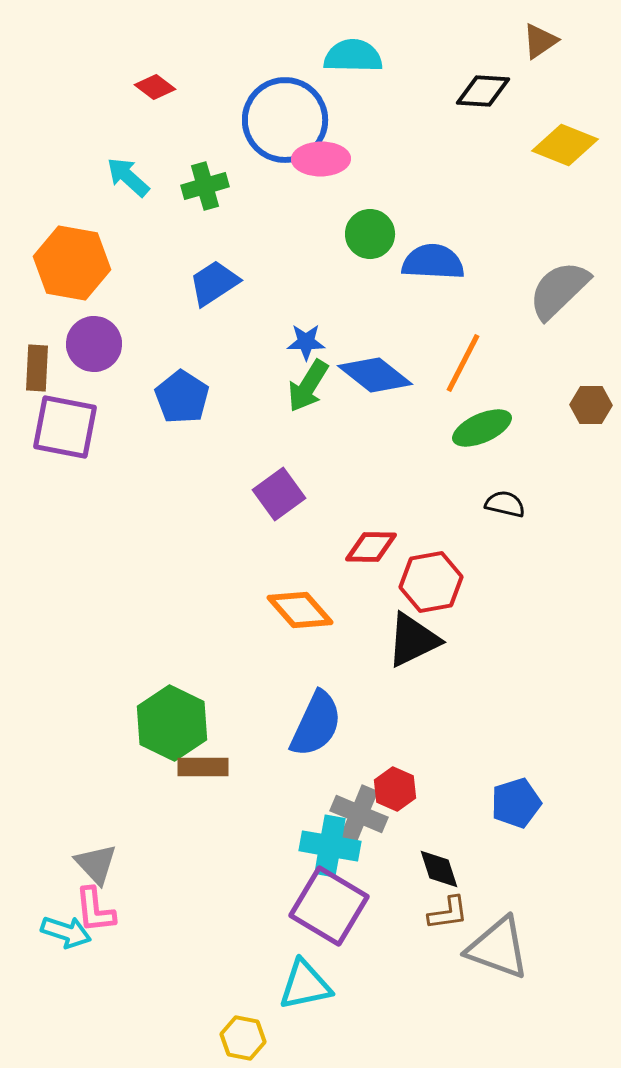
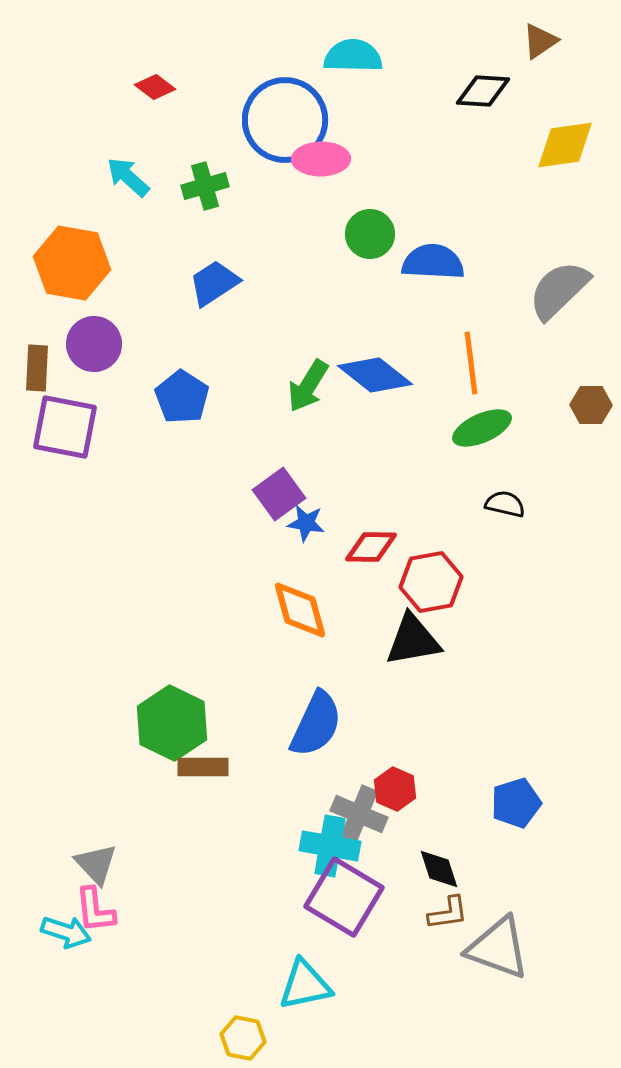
yellow diamond at (565, 145): rotated 30 degrees counterclockwise
blue star at (306, 342): moved 181 px down; rotated 9 degrees clockwise
orange line at (463, 363): moved 8 px right; rotated 34 degrees counterclockwise
orange diamond at (300, 610): rotated 26 degrees clockwise
black triangle at (413, 640): rotated 16 degrees clockwise
purple square at (329, 906): moved 15 px right, 9 px up
